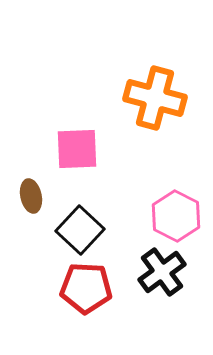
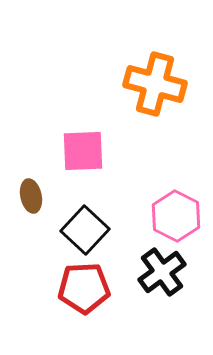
orange cross: moved 14 px up
pink square: moved 6 px right, 2 px down
black square: moved 5 px right
red pentagon: moved 2 px left; rotated 6 degrees counterclockwise
